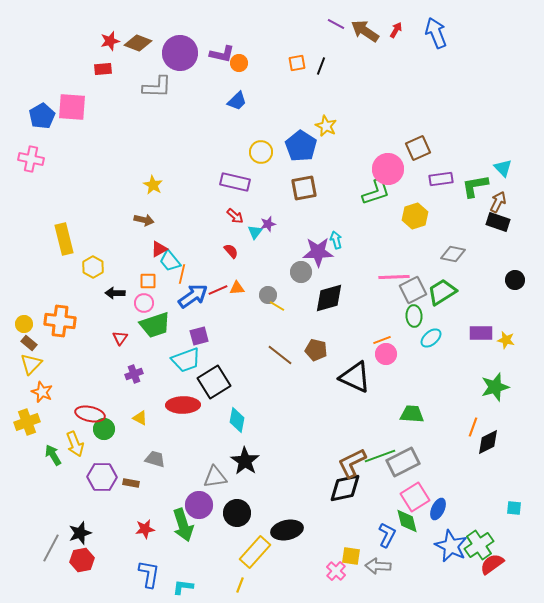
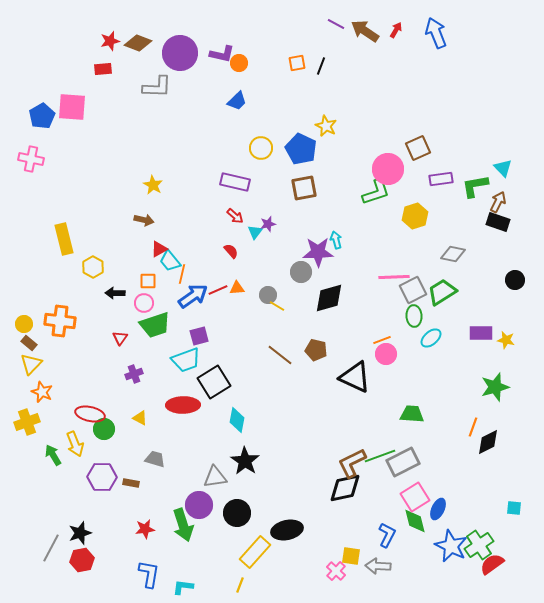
blue pentagon at (301, 146): moved 3 px down; rotated 8 degrees counterclockwise
yellow circle at (261, 152): moved 4 px up
green diamond at (407, 521): moved 8 px right
